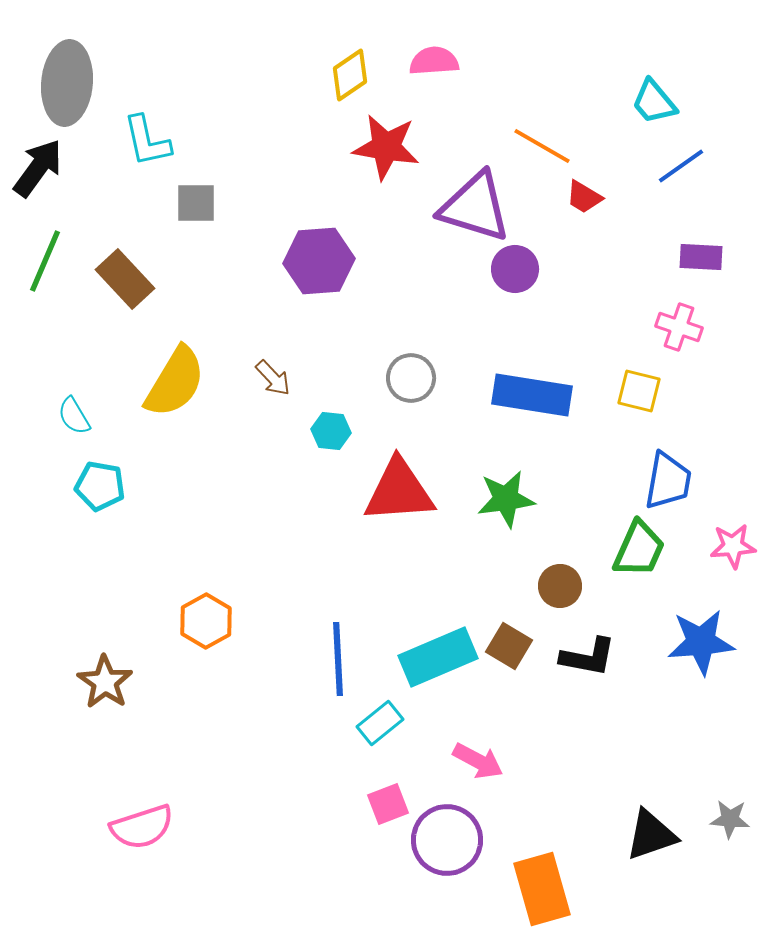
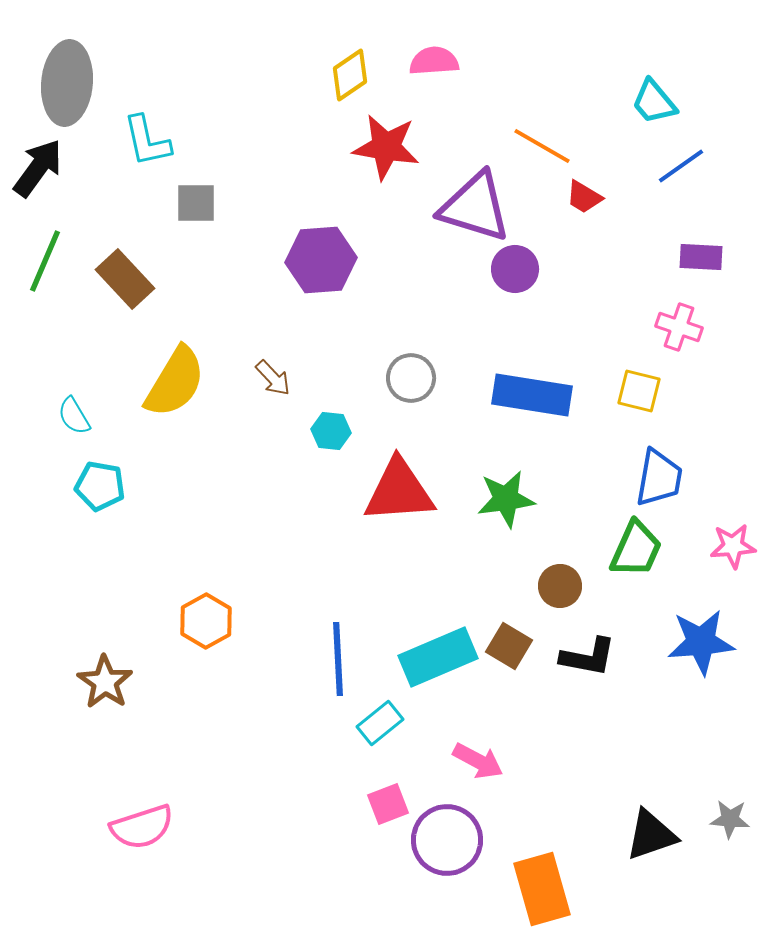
purple hexagon at (319, 261): moved 2 px right, 1 px up
blue trapezoid at (668, 481): moved 9 px left, 3 px up
green trapezoid at (639, 549): moved 3 px left
